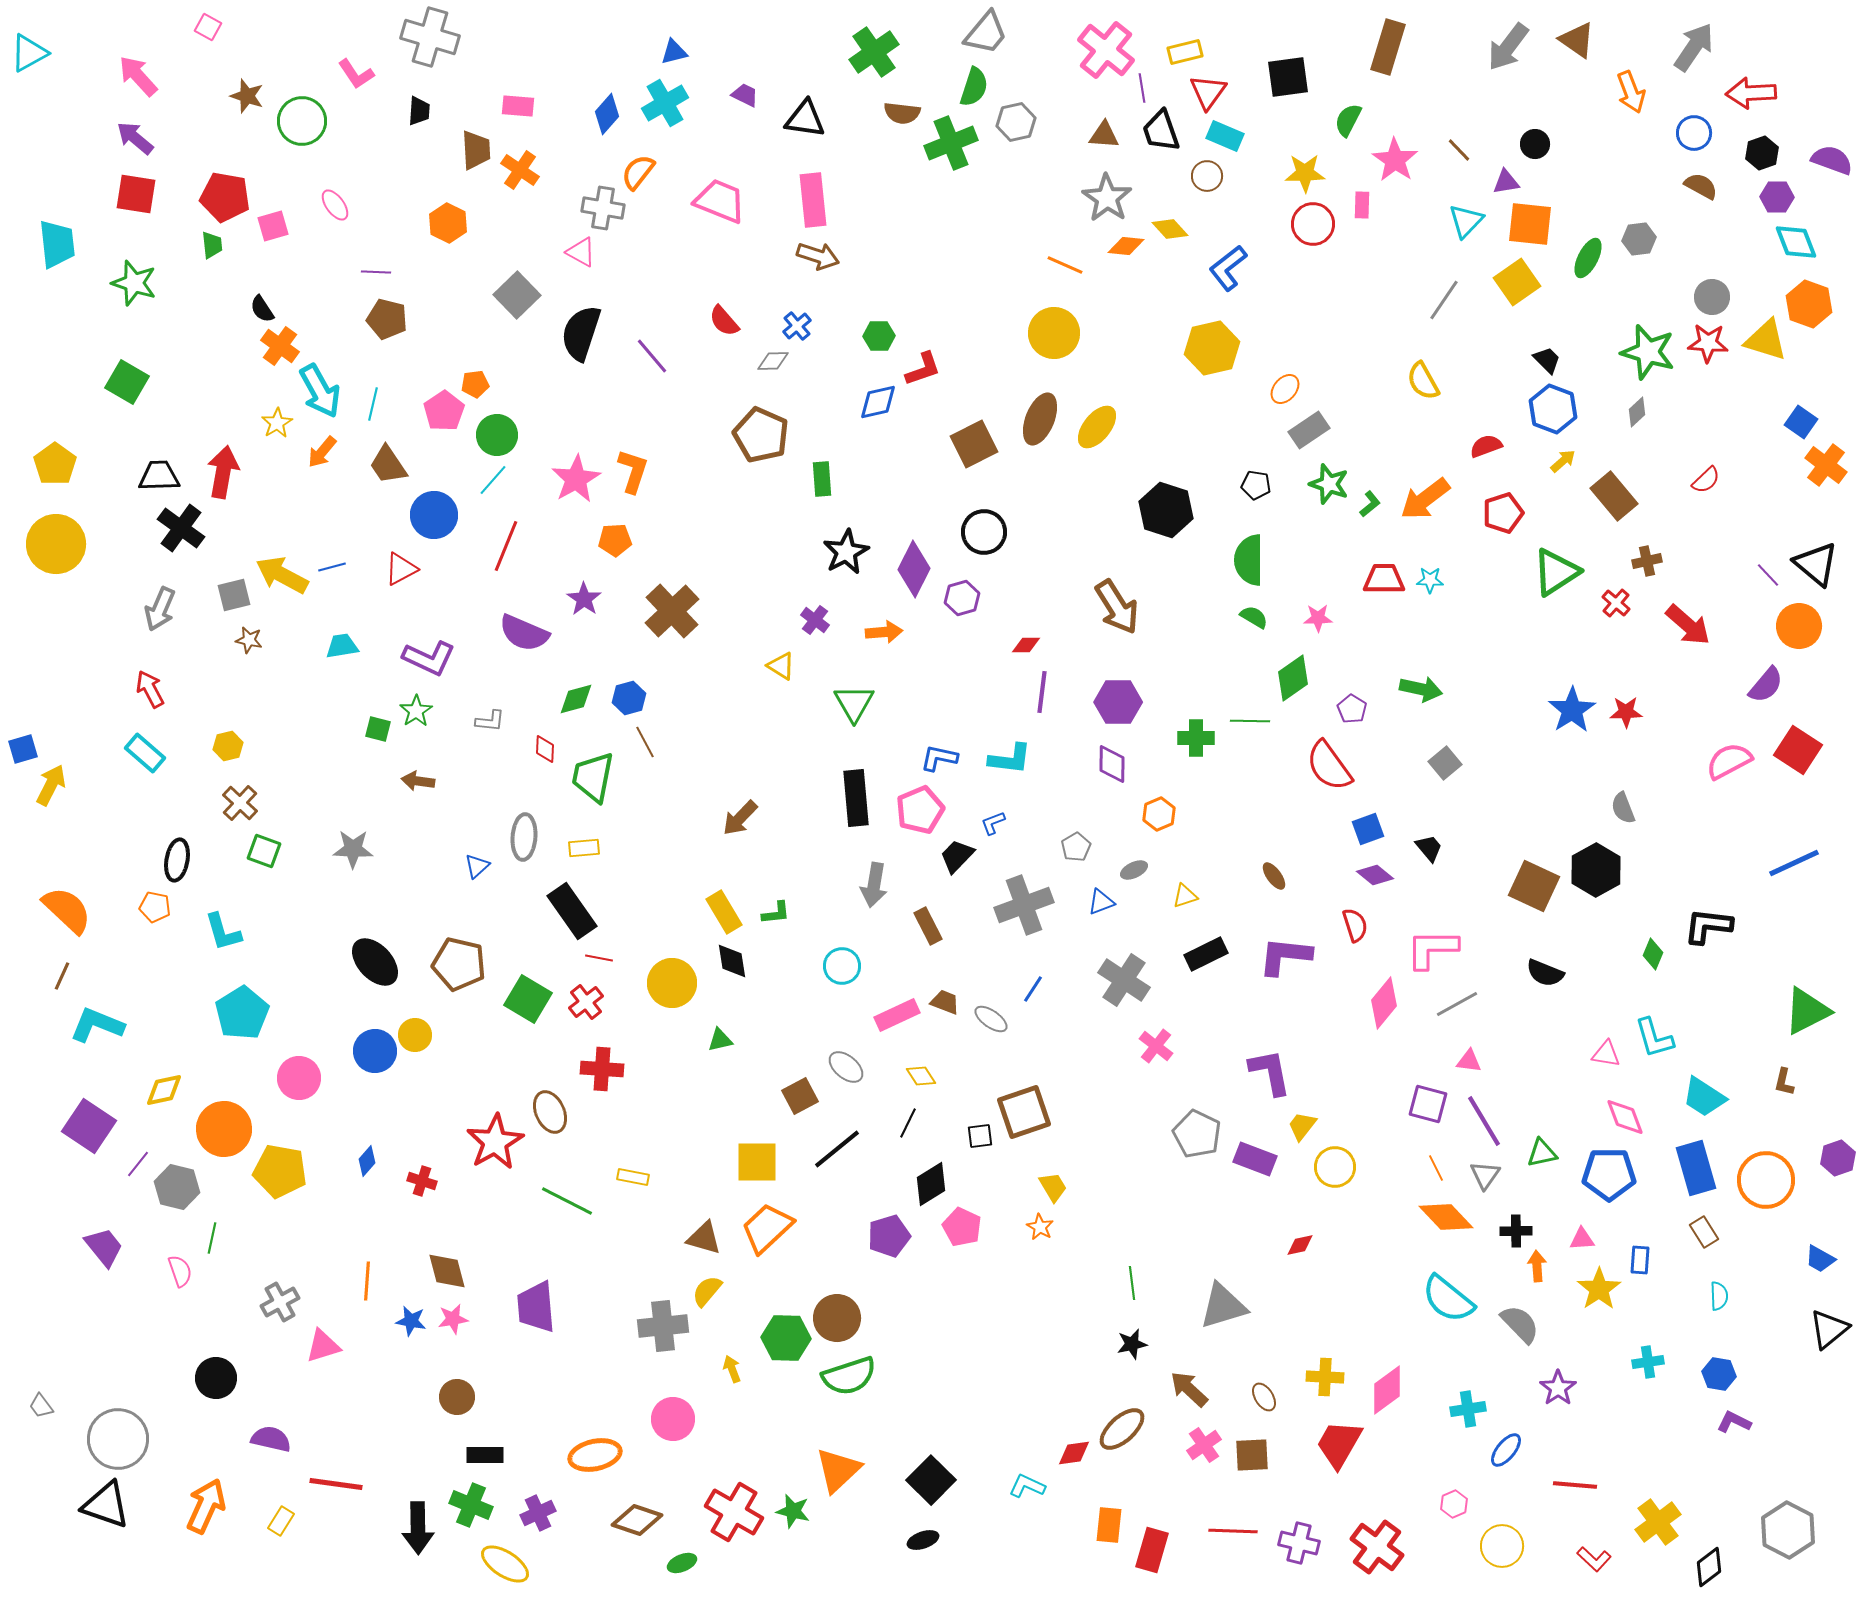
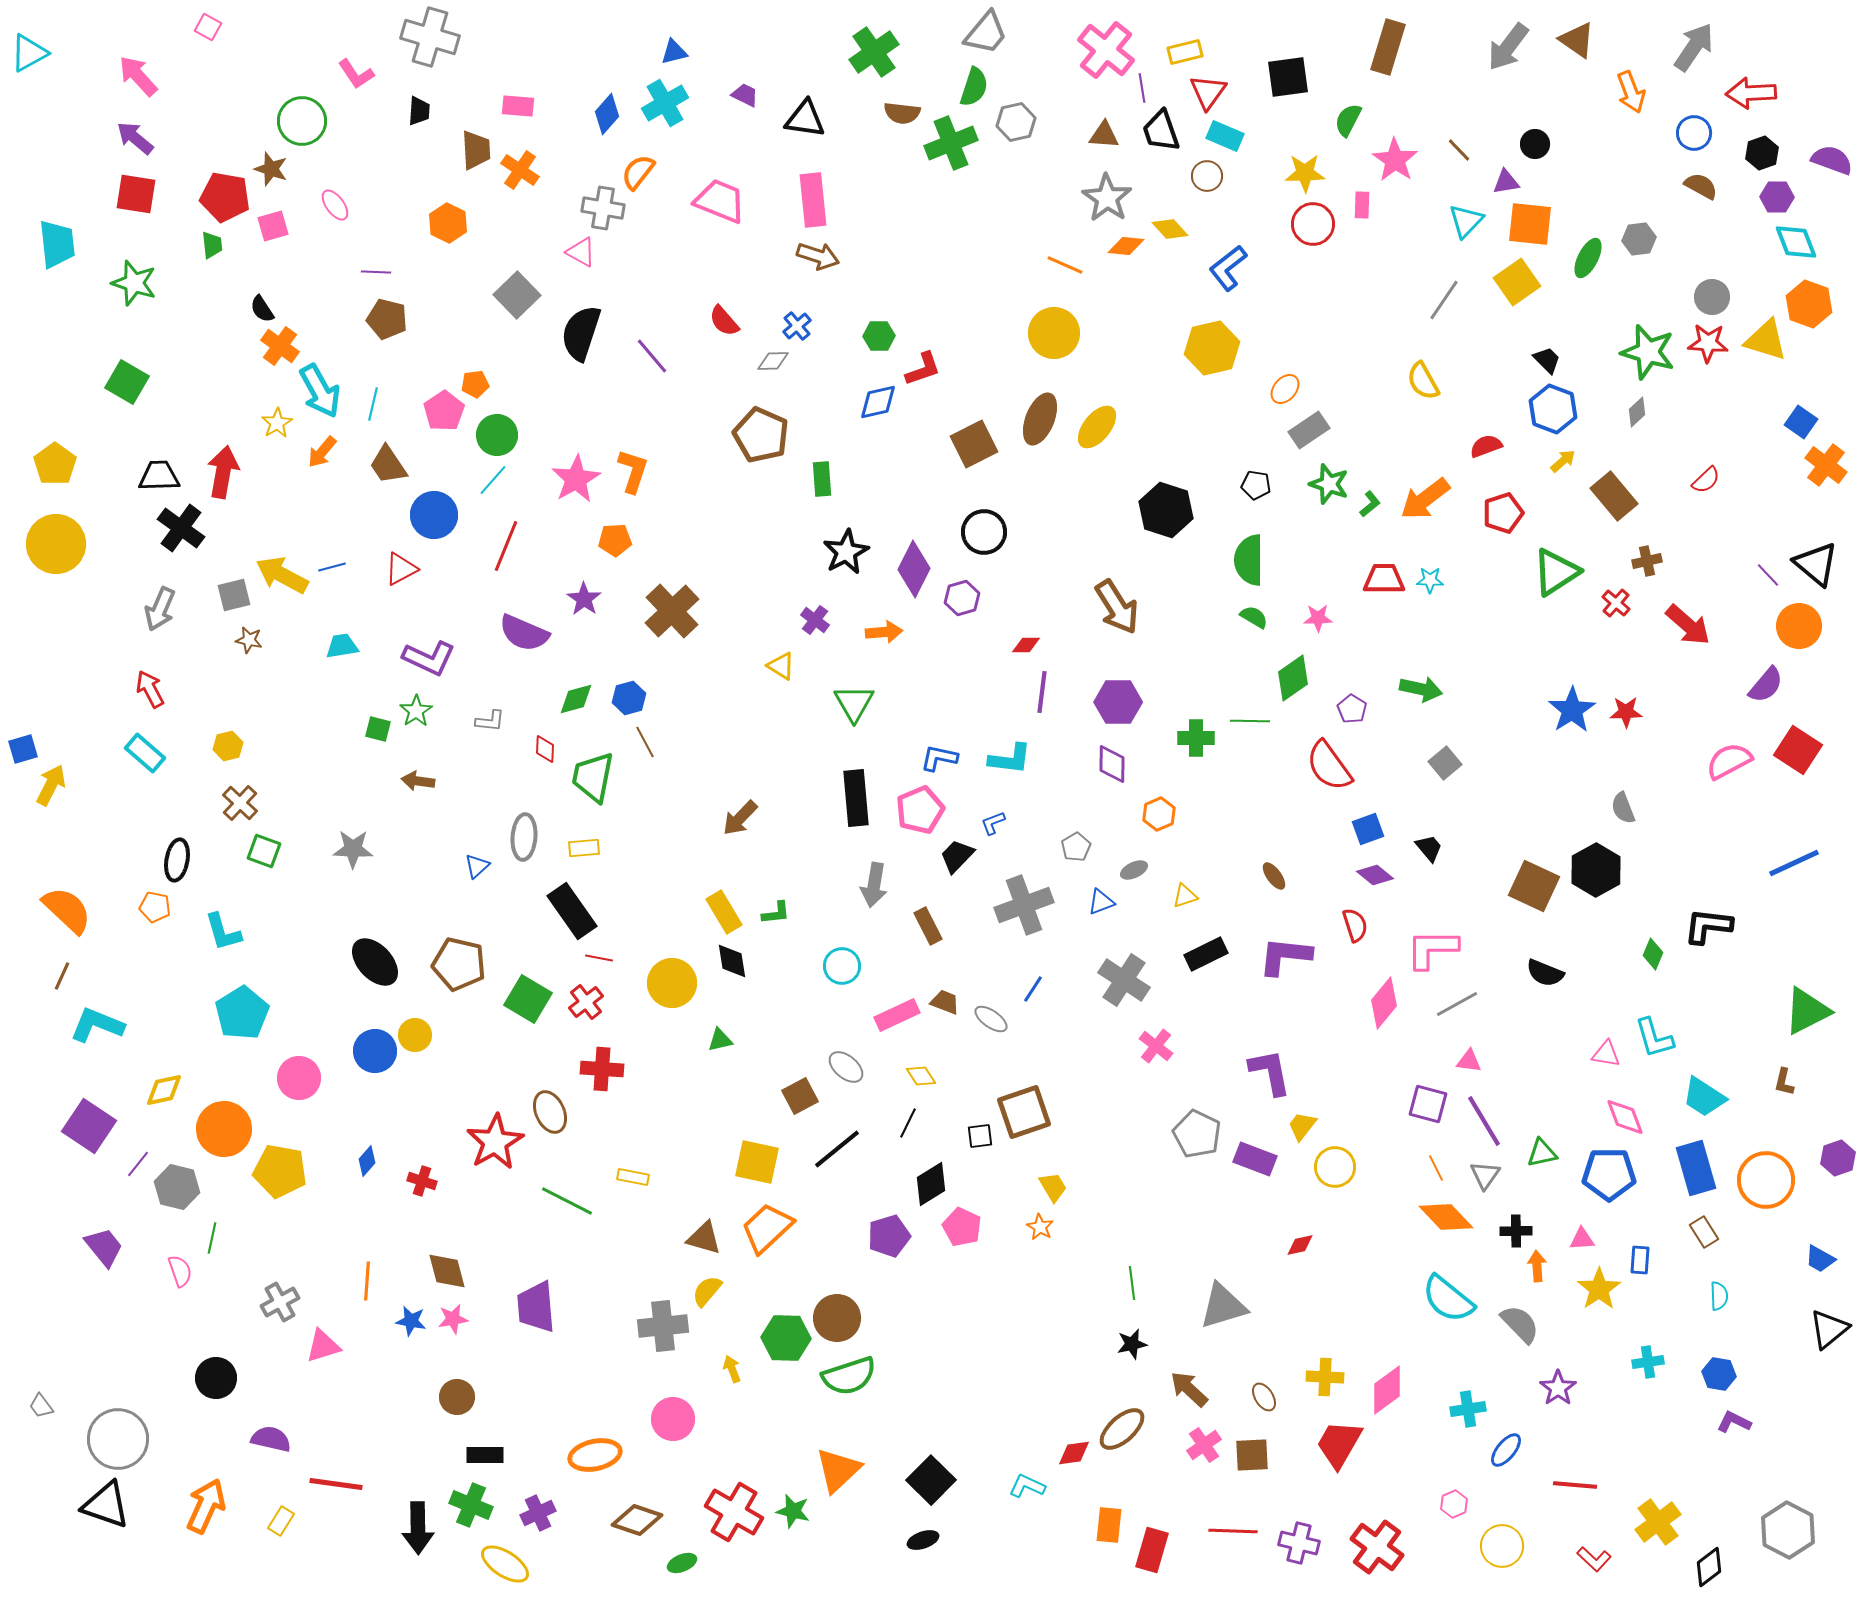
brown star at (247, 96): moved 24 px right, 73 px down
yellow square at (757, 1162): rotated 12 degrees clockwise
